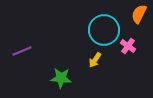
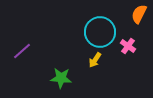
cyan circle: moved 4 px left, 2 px down
purple line: rotated 18 degrees counterclockwise
